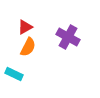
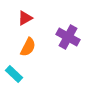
red triangle: moved 9 px up
cyan rectangle: rotated 18 degrees clockwise
